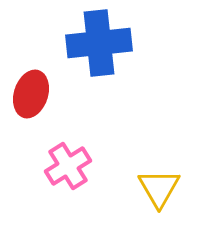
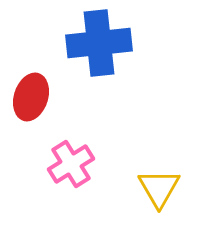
red ellipse: moved 3 px down
pink cross: moved 3 px right, 2 px up
